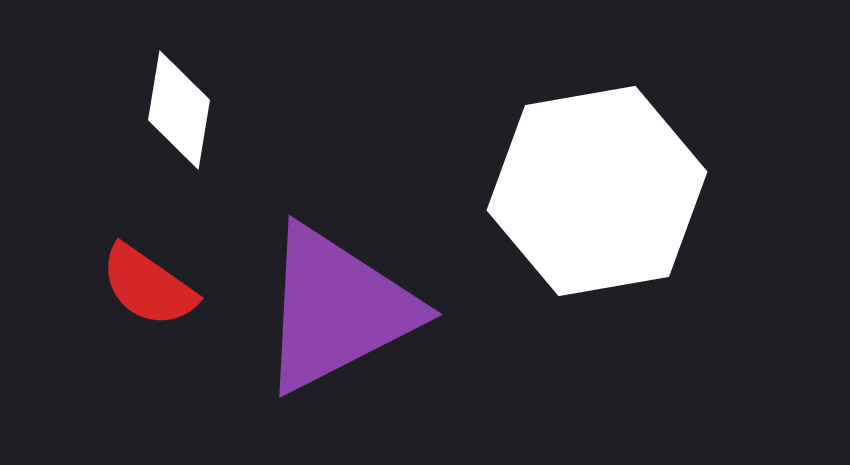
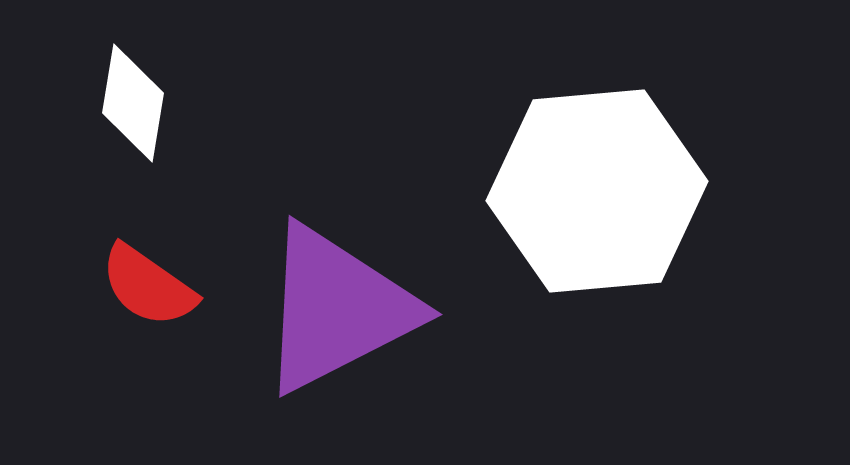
white diamond: moved 46 px left, 7 px up
white hexagon: rotated 5 degrees clockwise
